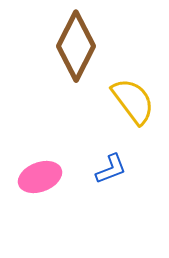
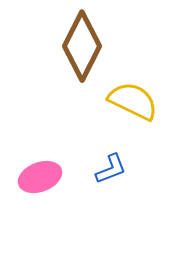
brown diamond: moved 6 px right
yellow semicircle: rotated 27 degrees counterclockwise
